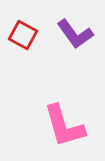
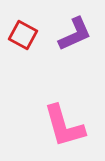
purple L-shape: rotated 78 degrees counterclockwise
